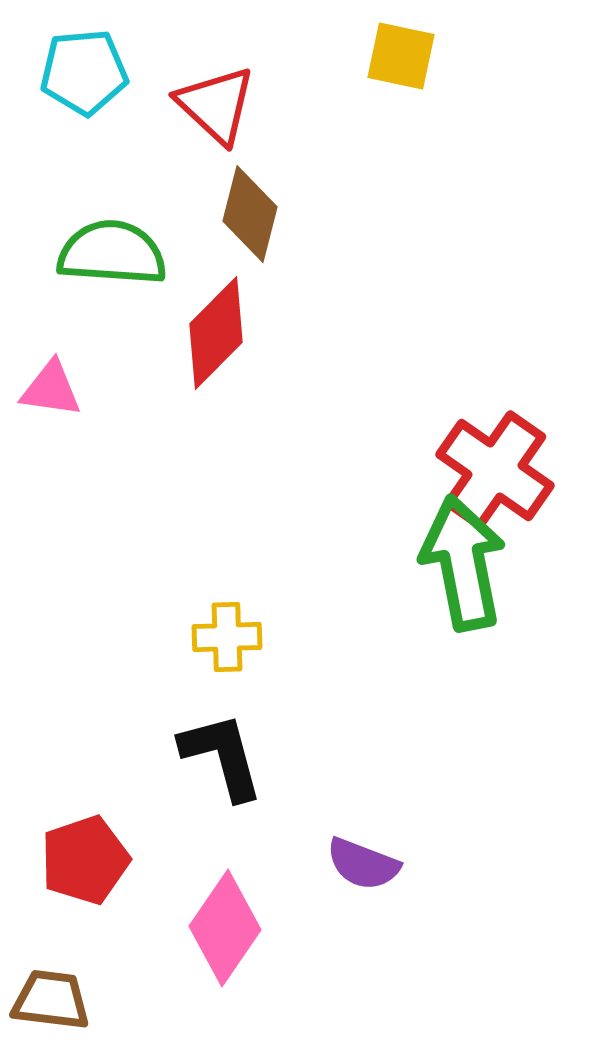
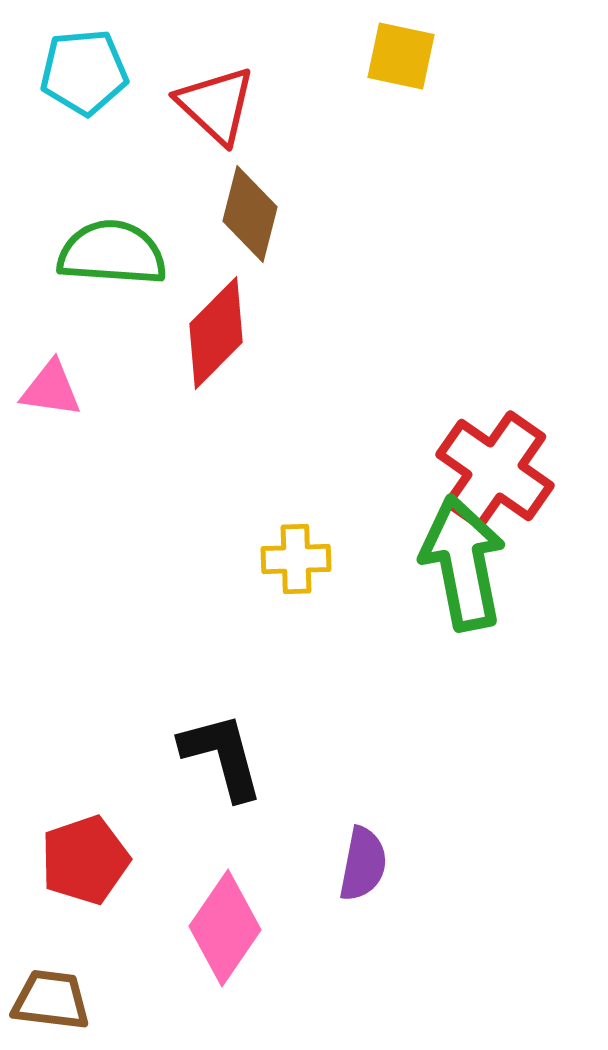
yellow cross: moved 69 px right, 78 px up
purple semicircle: rotated 100 degrees counterclockwise
